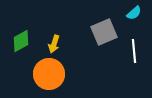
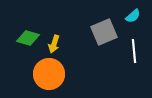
cyan semicircle: moved 1 px left, 3 px down
green diamond: moved 7 px right, 3 px up; rotated 45 degrees clockwise
